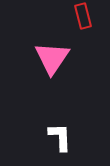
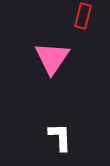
red rectangle: rotated 30 degrees clockwise
